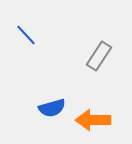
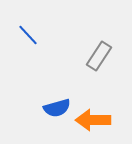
blue line: moved 2 px right
blue semicircle: moved 5 px right
